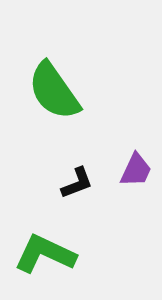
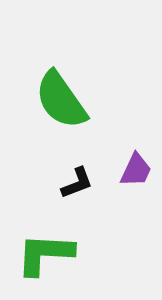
green semicircle: moved 7 px right, 9 px down
green L-shape: rotated 22 degrees counterclockwise
